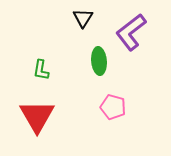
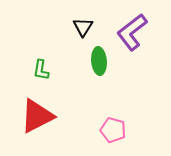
black triangle: moved 9 px down
purple L-shape: moved 1 px right
pink pentagon: moved 23 px down
red triangle: rotated 33 degrees clockwise
